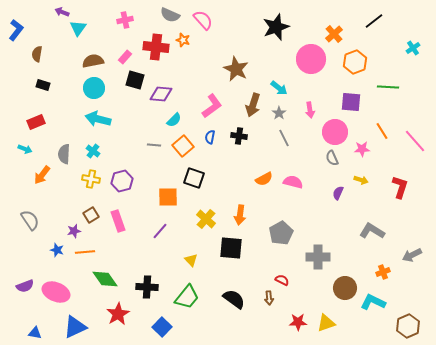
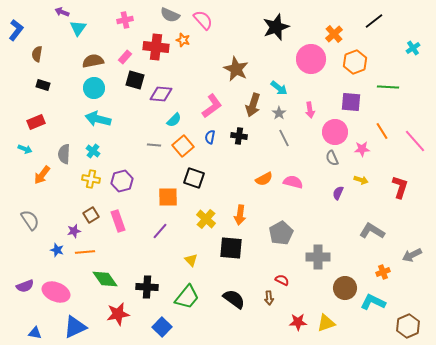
red star at (118, 314): rotated 20 degrees clockwise
